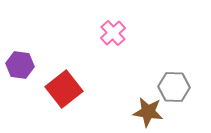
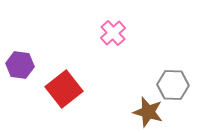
gray hexagon: moved 1 px left, 2 px up
brown star: rotated 8 degrees clockwise
